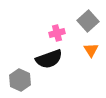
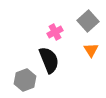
pink cross: moved 2 px left, 1 px up; rotated 14 degrees counterclockwise
black semicircle: moved 1 px down; rotated 92 degrees counterclockwise
gray hexagon: moved 5 px right; rotated 15 degrees clockwise
